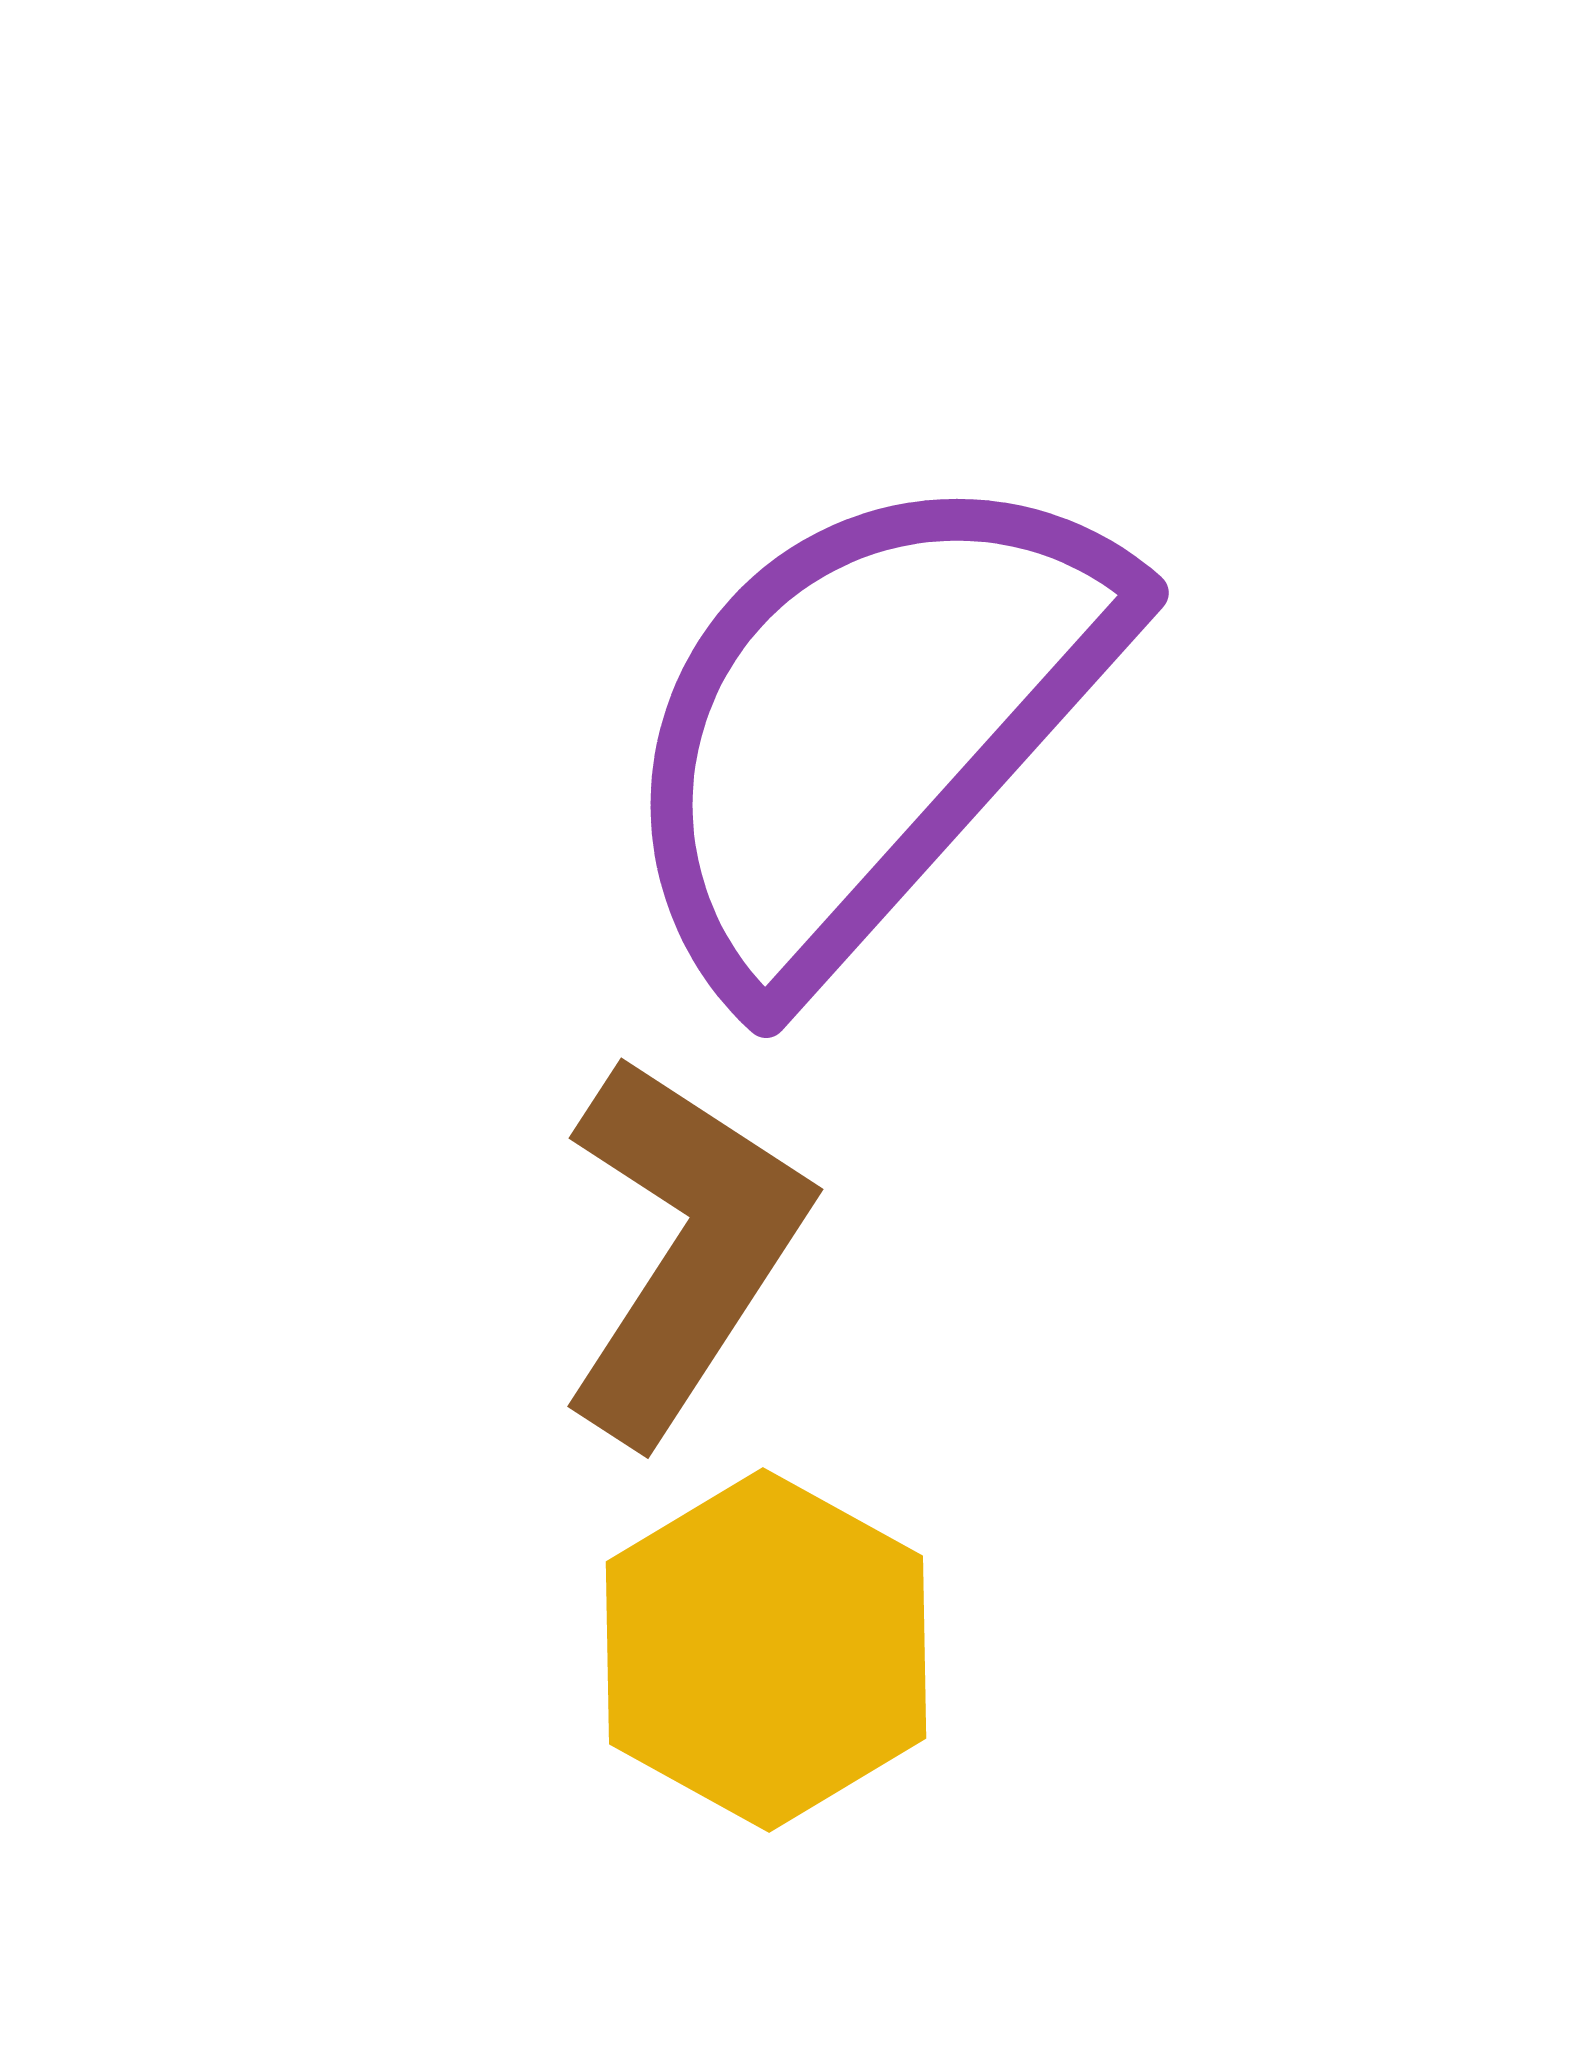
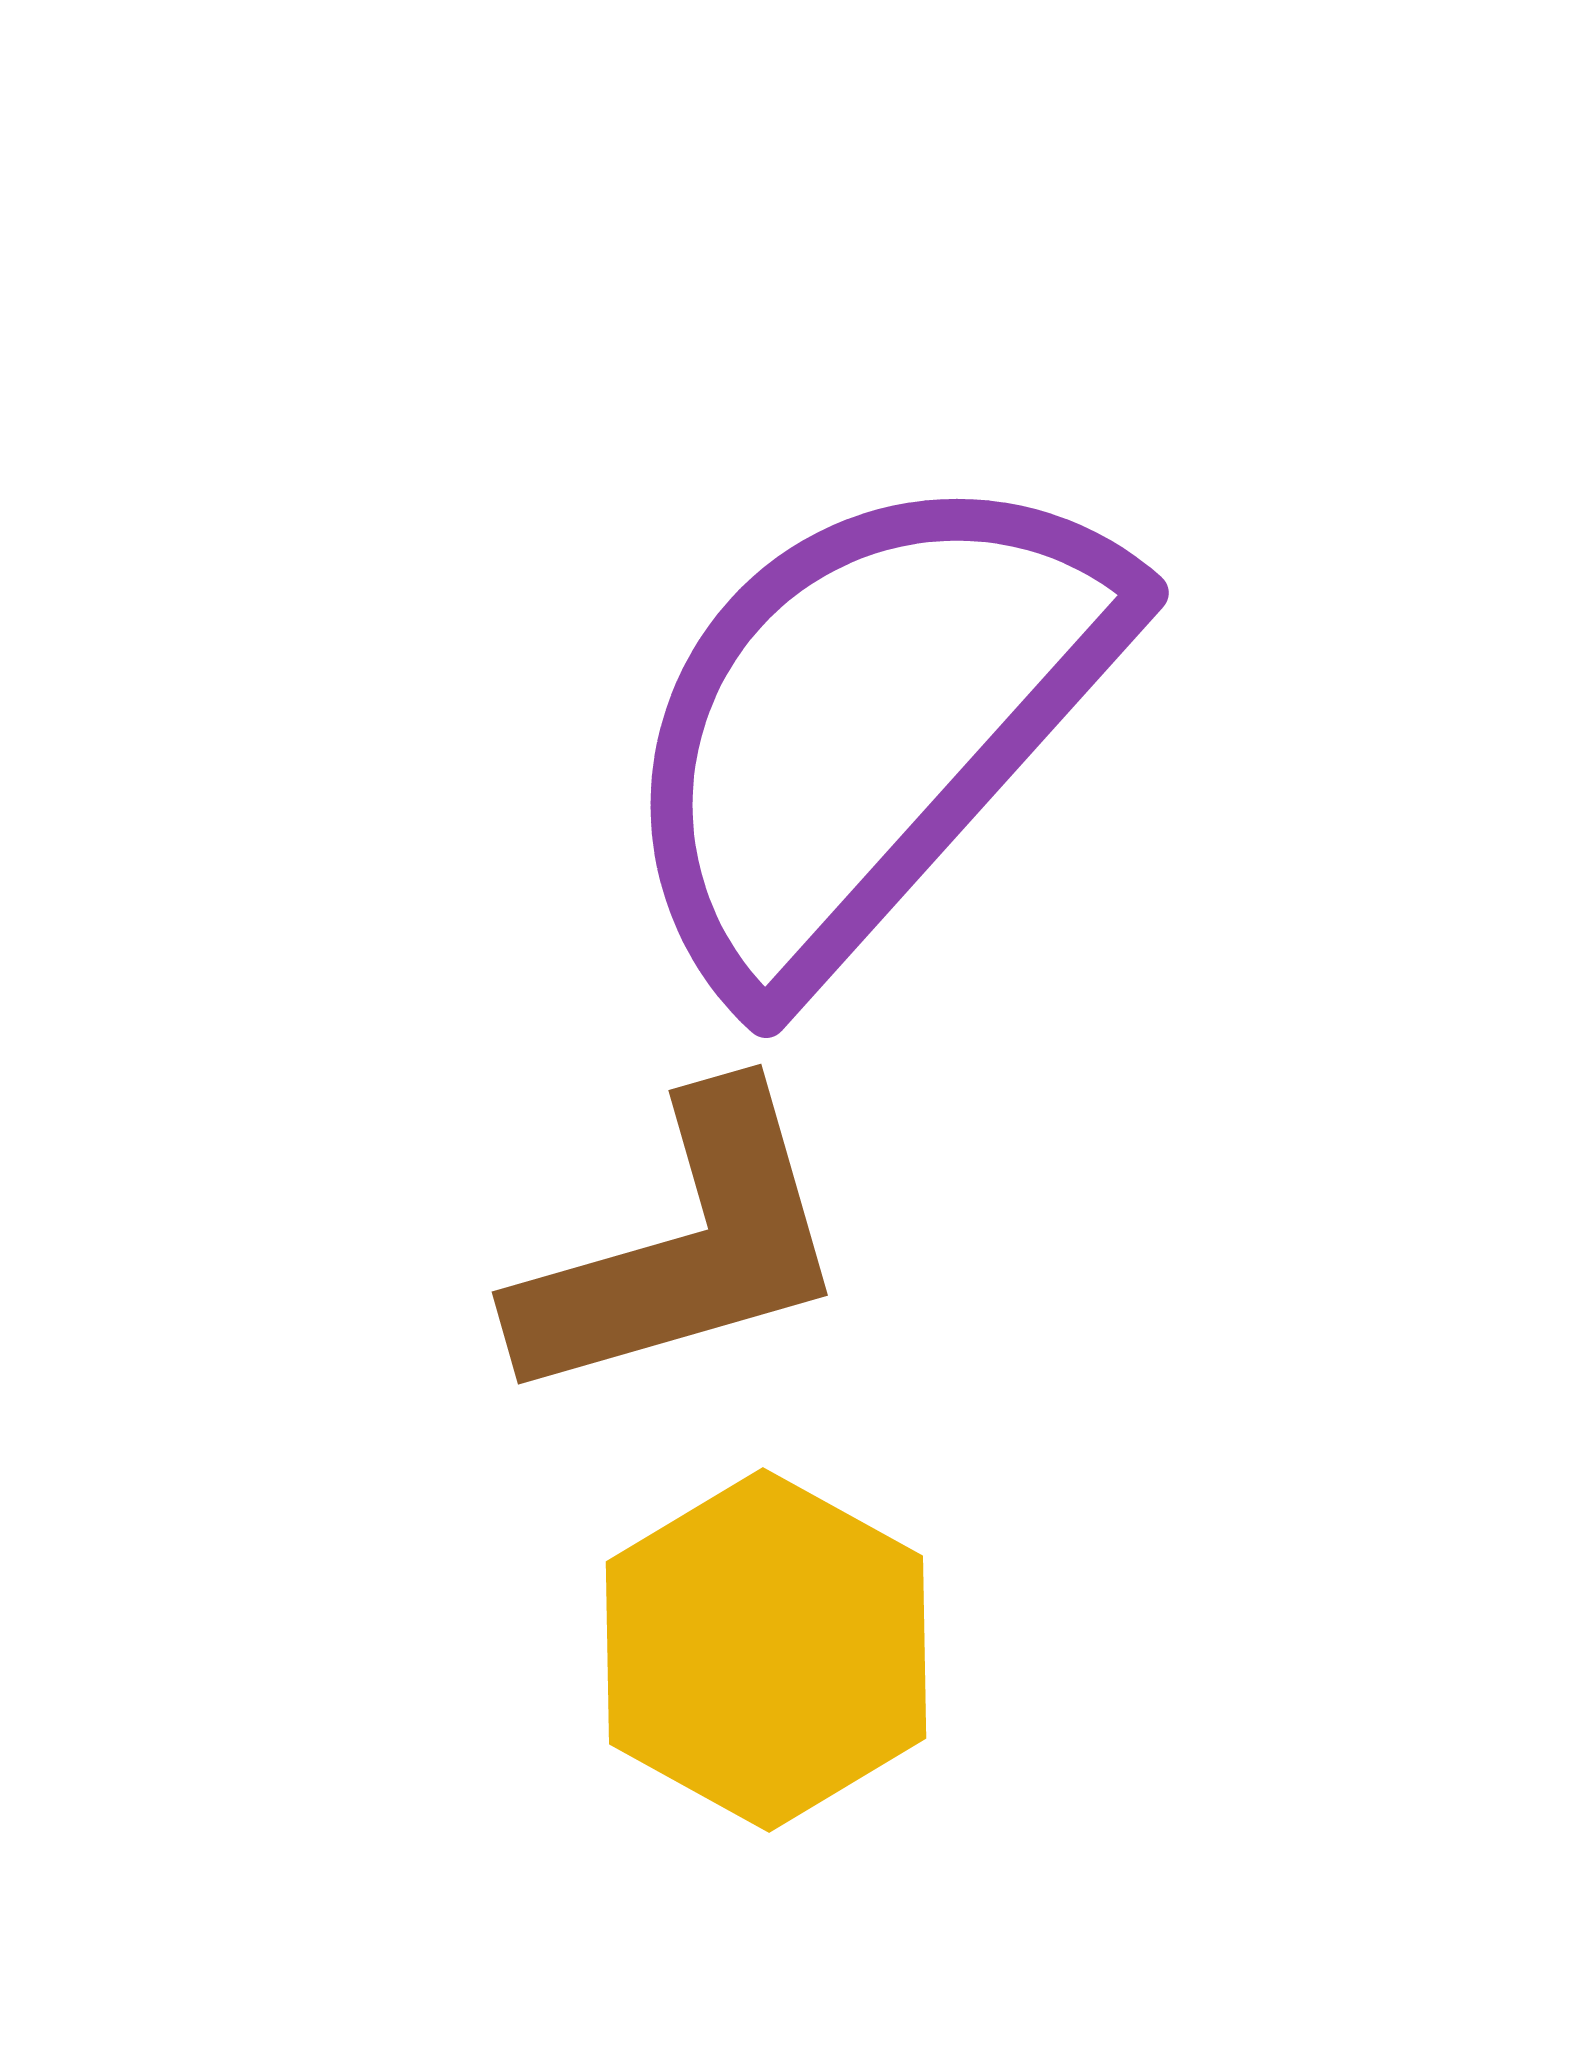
brown L-shape: rotated 41 degrees clockwise
